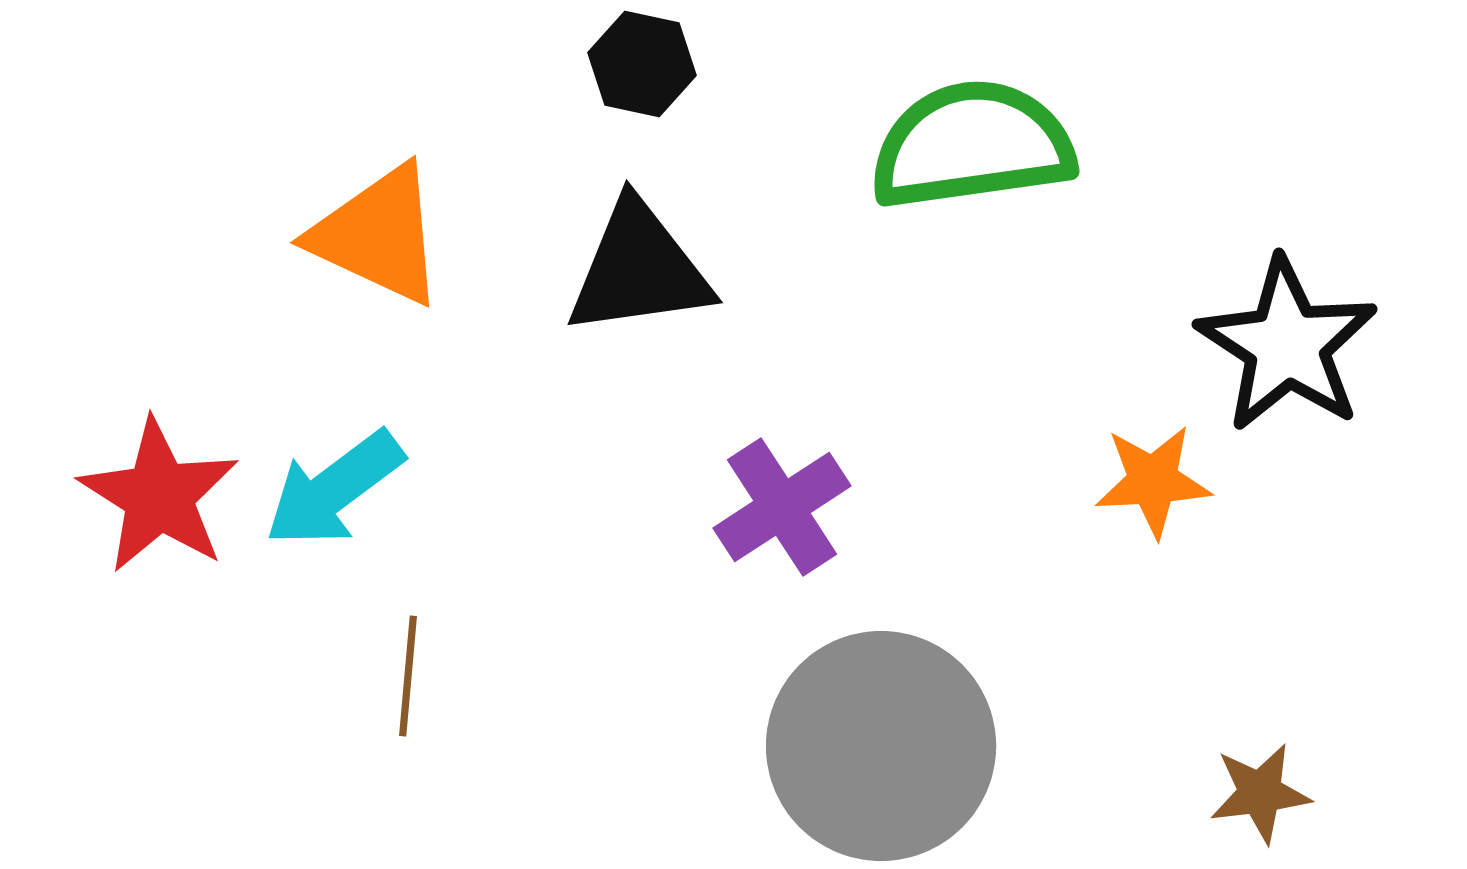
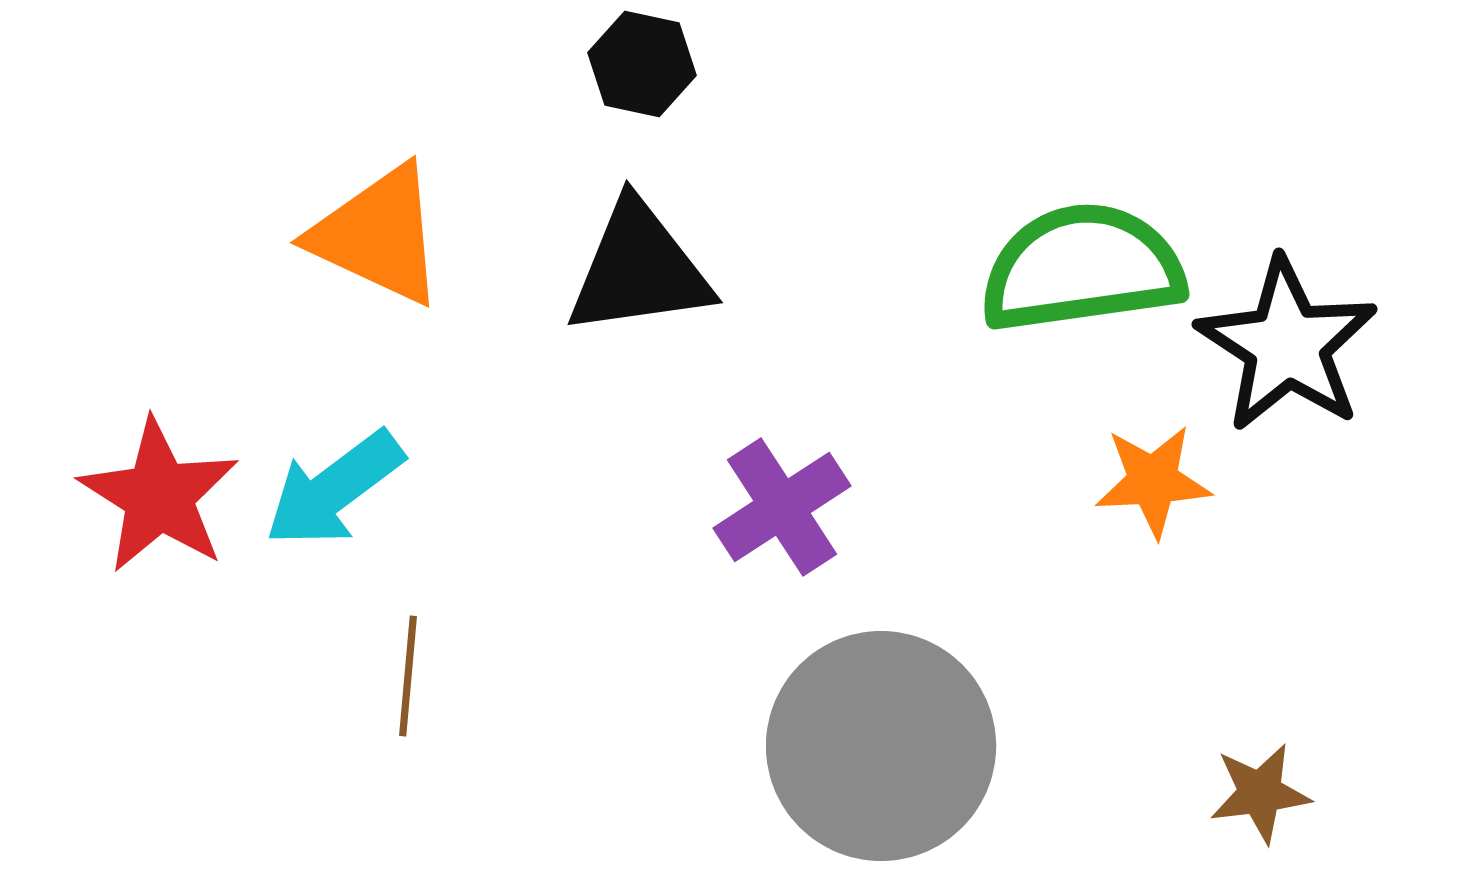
green semicircle: moved 110 px right, 123 px down
